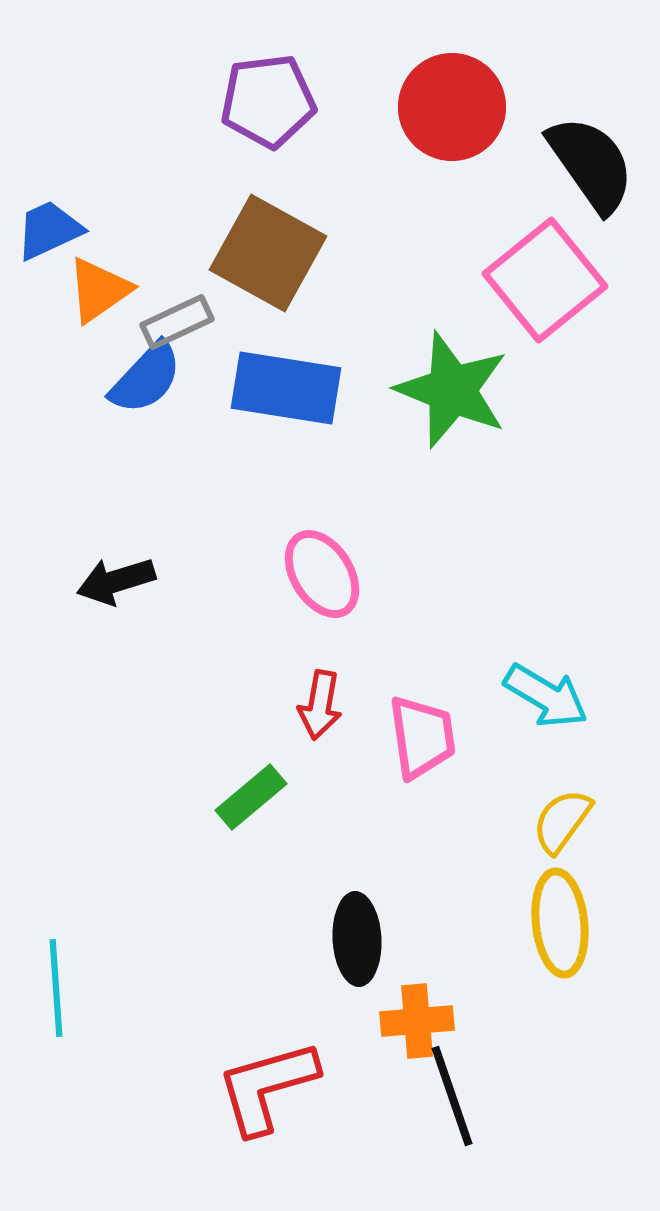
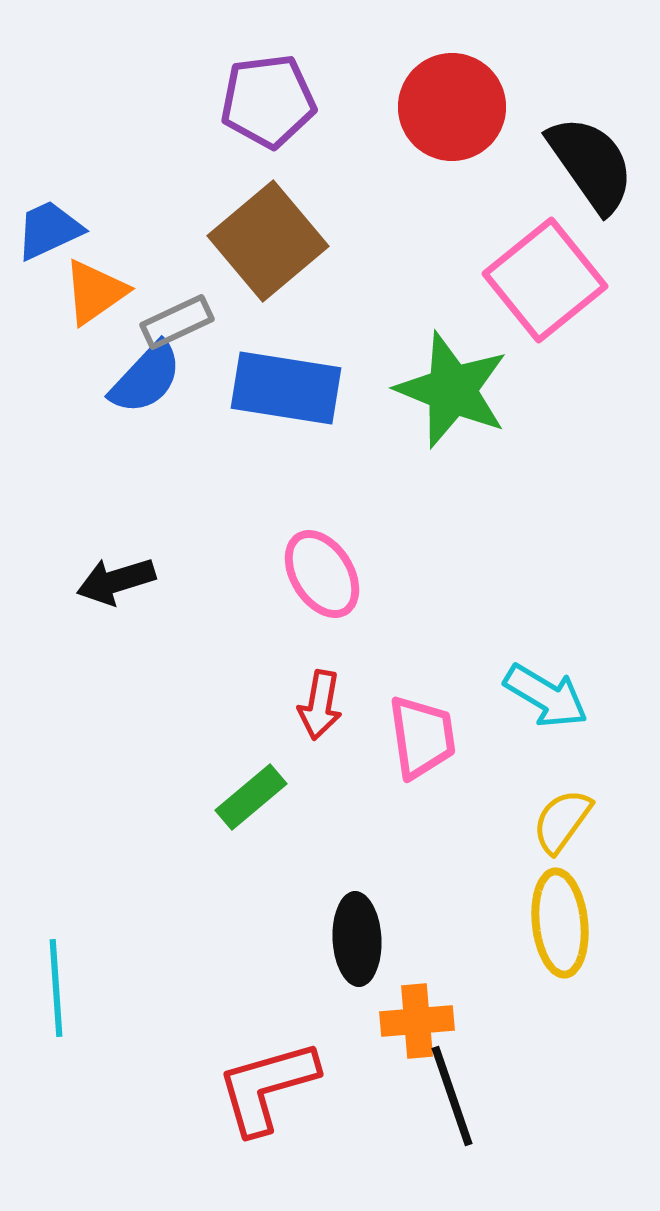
brown square: moved 12 px up; rotated 21 degrees clockwise
orange triangle: moved 4 px left, 2 px down
